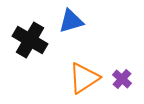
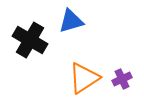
purple cross: rotated 24 degrees clockwise
